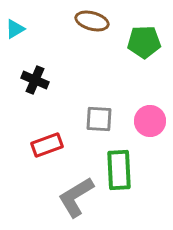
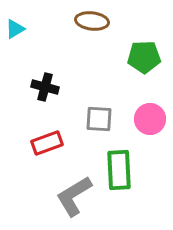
brown ellipse: rotated 8 degrees counterclockwise
green pentagon: moved 15 px down
black cross: moved 10 px right, 7 px down; rotated 8 degrees counterclockwise
pink circle: moved 2 px up
red rectangle: moved 2 px up
gray L-shape: moved 2 px left, 1 px up
